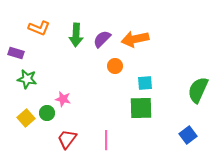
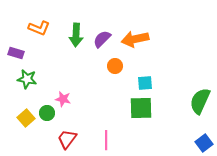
green semicircle: moved 2 px right, 11 px down
blue square: moved 16 px right, 8 px down
